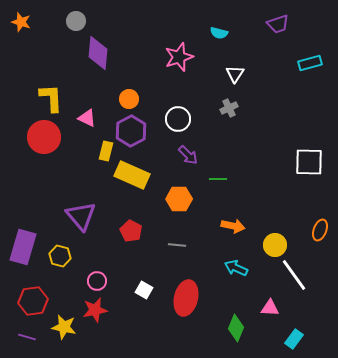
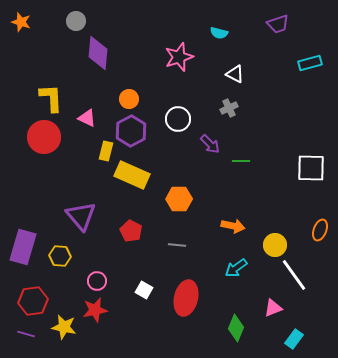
white triangle at (235, 74): rotated 36 degrees counterclockwise
purple arrow at (188, 155): moved 22 px right, 11 px up
white square at (309, 162): moved 2 px right, 6 px down
green line at (218, 179): moved 23 px right, 18 px up
yellow hexagon at (60, 256): rotated 10 degrees counterclockwise
cyan arrow at (236, 268): rotated 60 degrees counterclockwise
pink triangle at (270, 308): moved 3 px right; rotated 24 degrees counterclockwise
purple line at (27, 337): moved 1 px left, 3 px up
